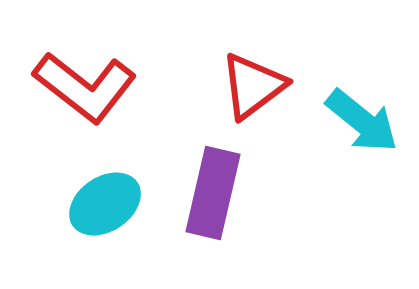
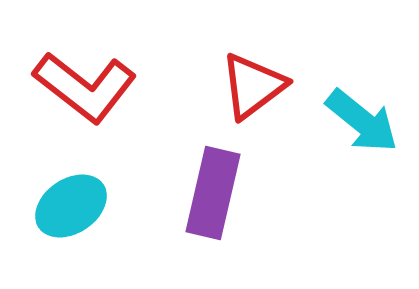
cyan ellipse: moved 34 px left, 2 px down
